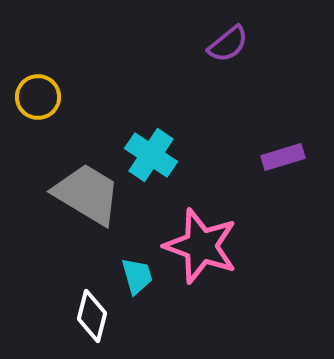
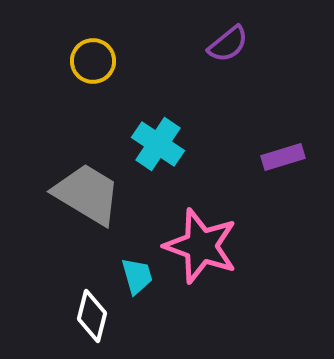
yellow circle: moved 55 px right, 36 px up
cyan cross: moved 7 px right, 11 px up
